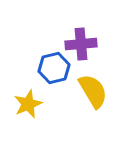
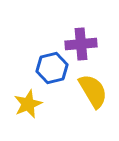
blue hexagon: moved 2 px left
